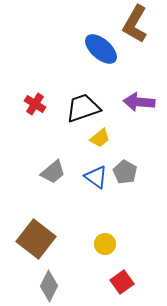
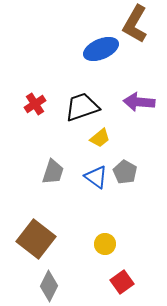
blue ellipse: rotated 64 degrees counterclockwise
red cross: rotated 25 degrees clockwise
black trapezoid: moved 1 px left, 1 px up
gray trapezoid: rotated 32 degrees counterclockwise
